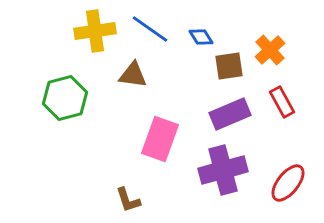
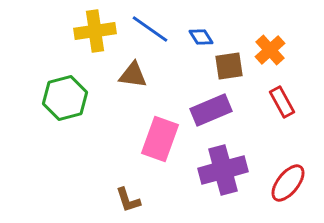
purple rectangle: moved 19 px left, 4 px up
